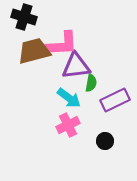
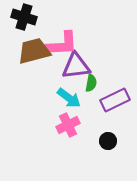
black circle: moved 3 px right
